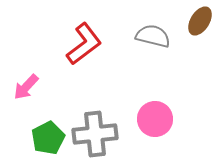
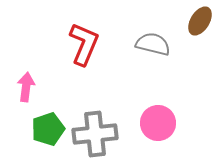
gray semicircle: moved 8 px down
red L-shape: rotated 30 degrees counterclockwise
pink arrow: rotated 144 degrees clockwise
pink circle: moved 3 px right, 4 px down
green pentagon: moved 9 px up; rotated 8 degrees clockwise
